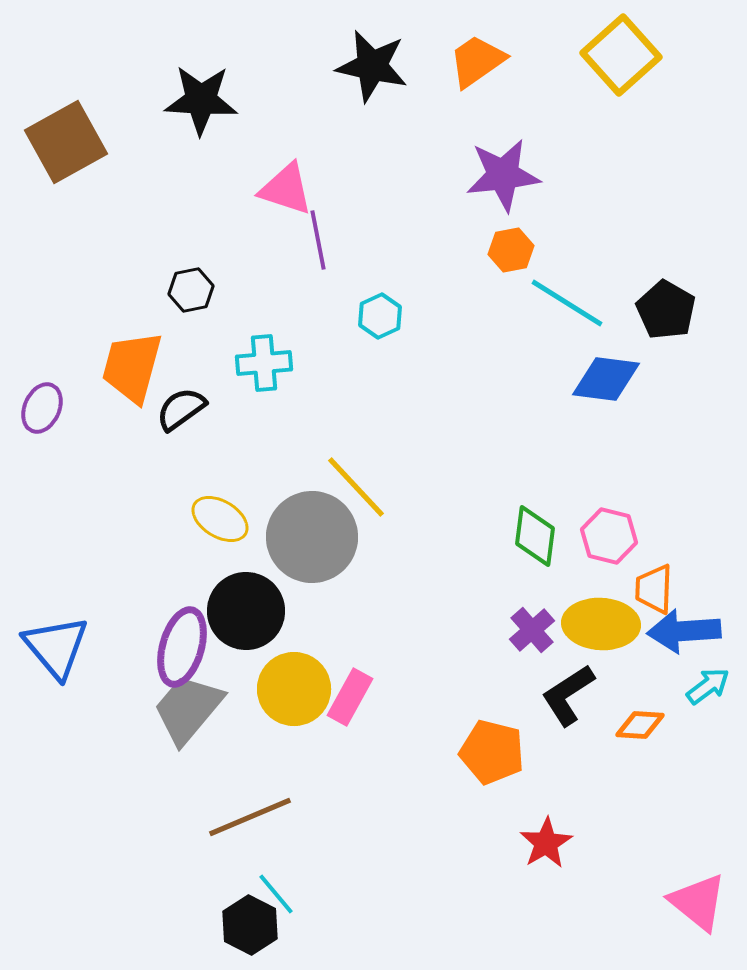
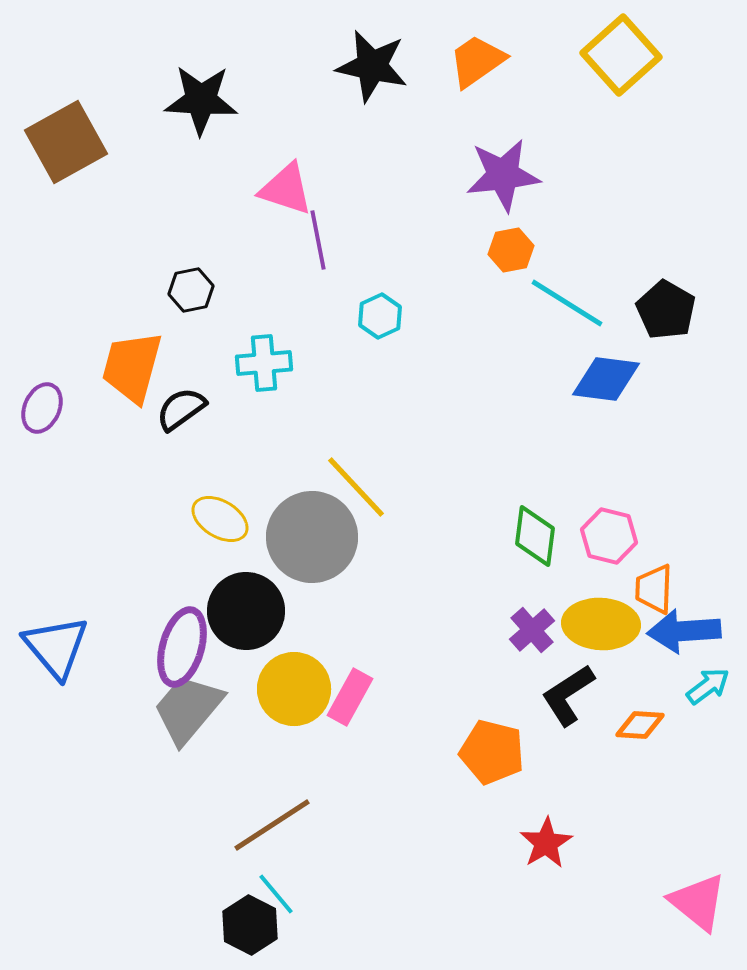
brown line at (250, 817): moved 22 px right, 8 px down; rotated 10 degrees counterclockwise
